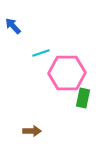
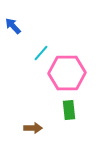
cyan line: rotated 30 degrees counterclockwise
green rectangle: moved 14 px left, 12 px down; rotated 18 degrees counterclockwise
brown arrow: moved 1 px right, 3 px up
